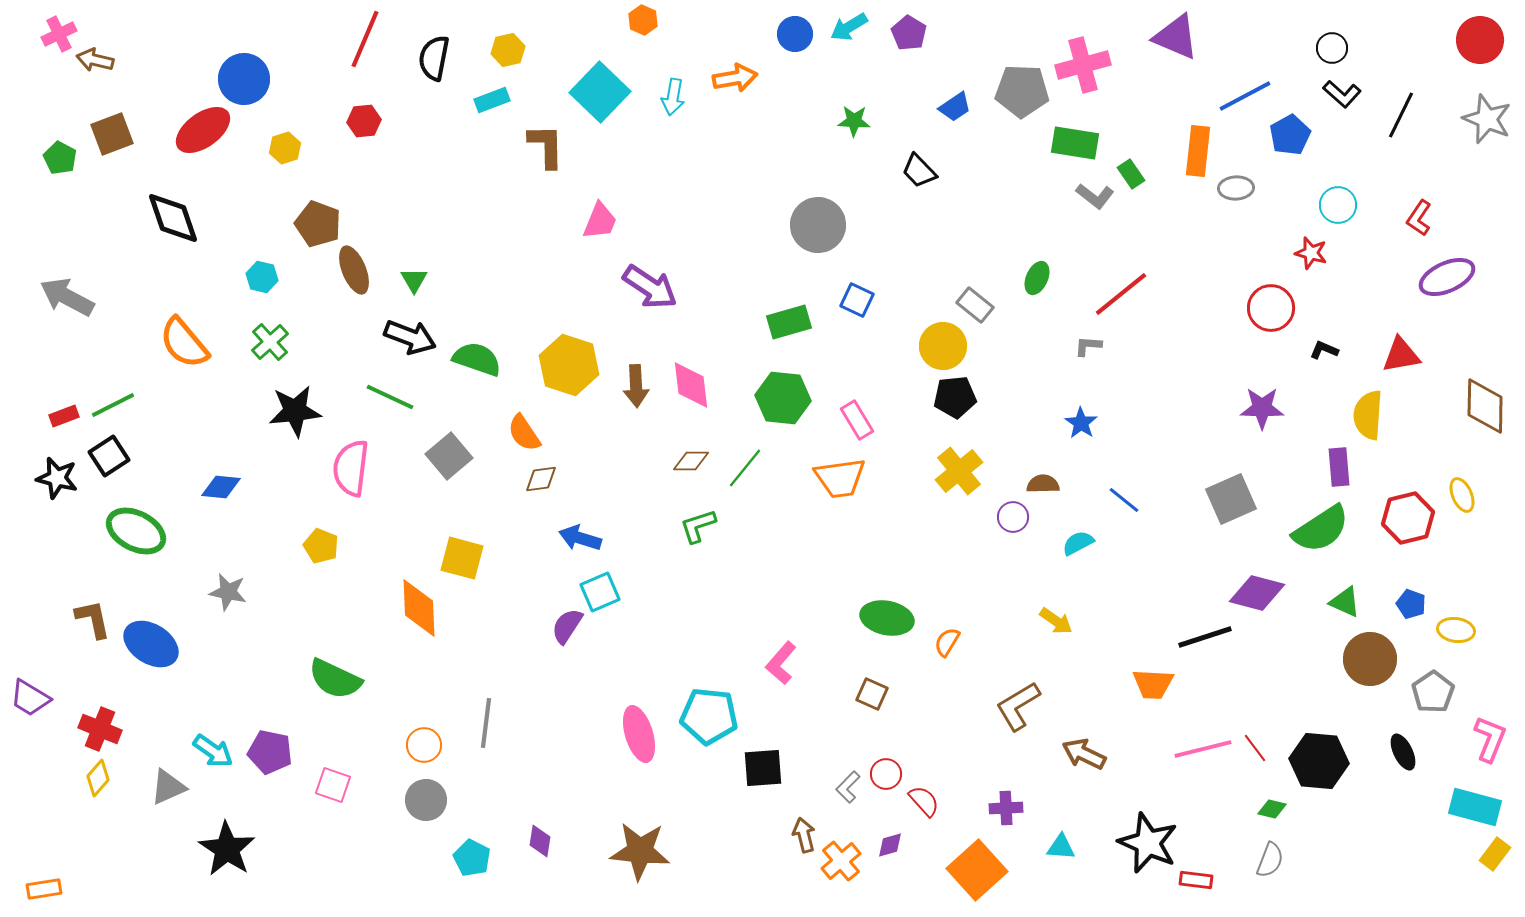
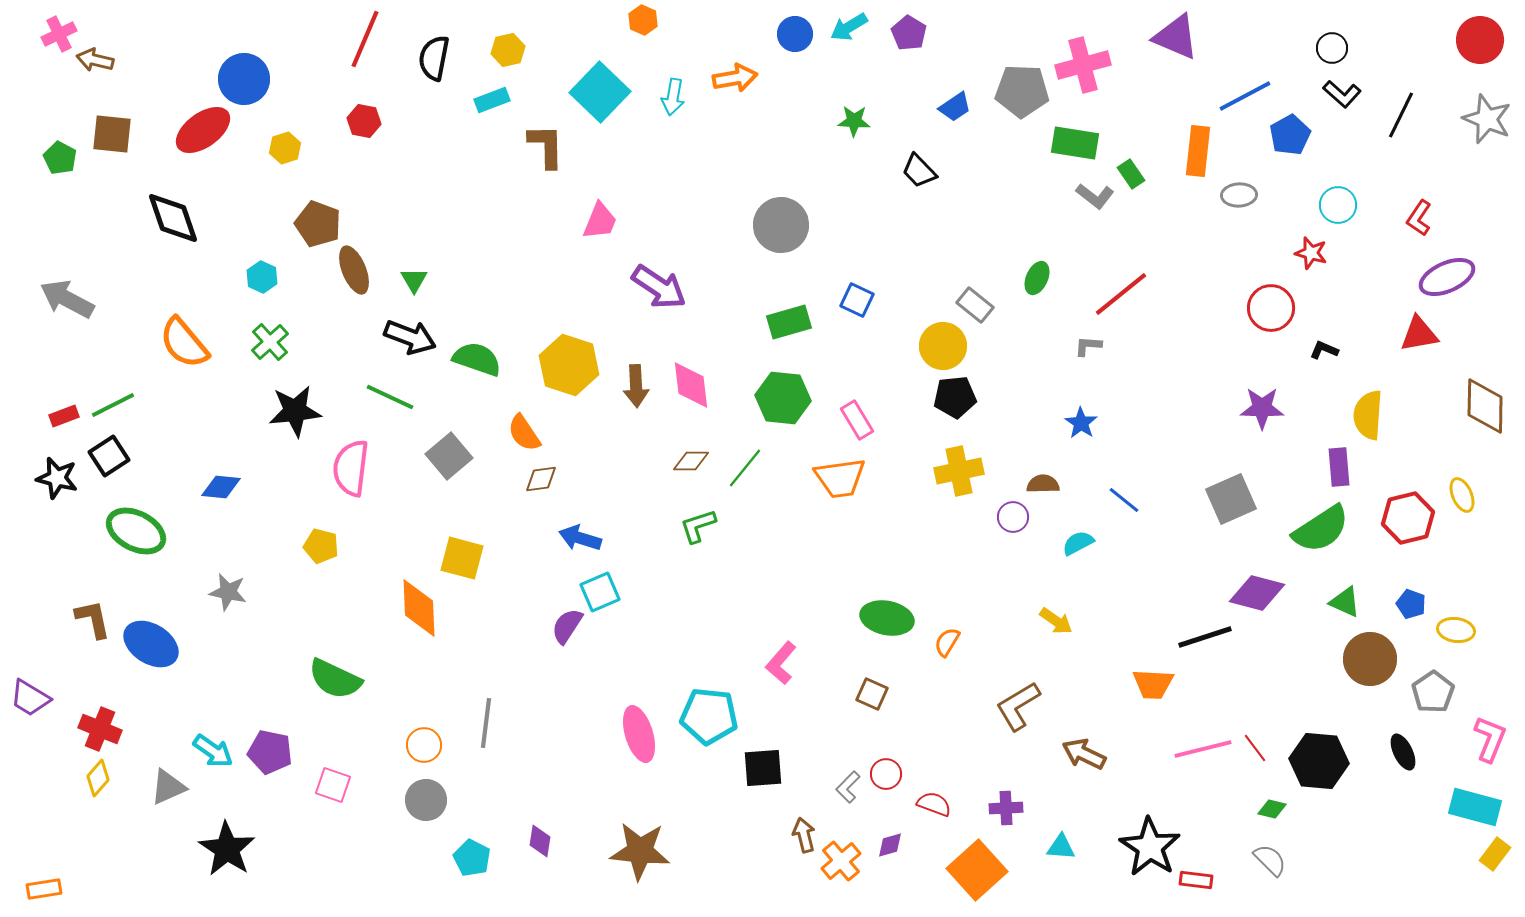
red hexagon at (364, 121): rotated 16 degrees clockwise
brown square at (112, 134): rotated 27 degrees clockwise
gray ellipse at (1236, 188): moved 3 px right, 7 px down
gray circle at (818, 225): moved 37 px left
cyan hexagon at (262, 277): rotated 12 degrees clockwise
purple arrow at (650, 287): moved 9 px right
gray arrow at (67, 297): moved 2 px down
red triangle at (1401, 355): moved 18 px right, 21 px up
yellow cross at (959, 471): rotated 27 degrees clockwise
yellow pentagon at (321, 546): rotated 8 degrees counterclockwise
red semicircle at (924, 801): moved 10 px right, 3 px down; rotated 28 degrees counterclockwise
black star at (1148, 843): moved 2 px right, 4 px down; rotated 10 degrees clockwise
gray semicircle at (1270, 860): rotated 66 degrees counterclockwise
